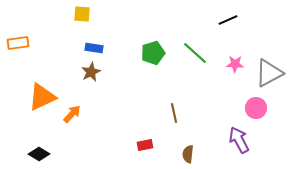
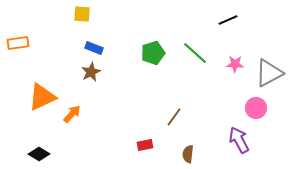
blue rectangle: rotated 12 degrees clockwise
brown line: moved 4 px down; rotated 48 degrees clockwise
